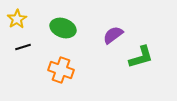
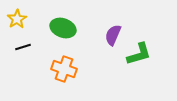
purple semicircle: rotated 30 degrees counterclockwise
green L-shape: moved 2 px left, 3 px up
orange cross: moved 3 px right, 1 px up
